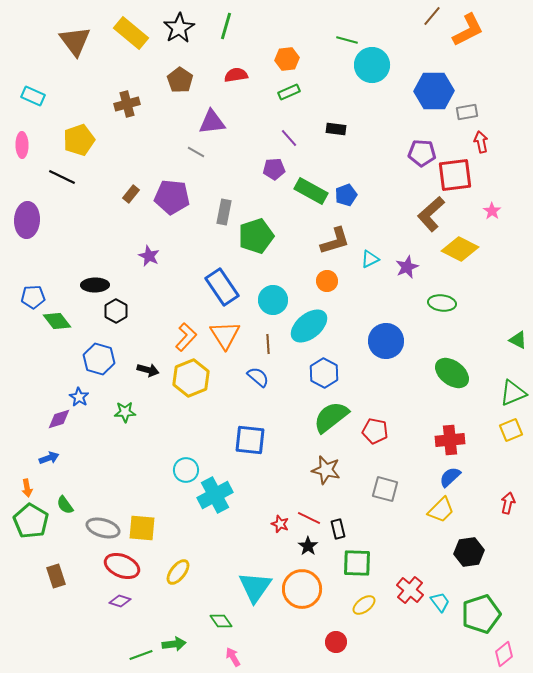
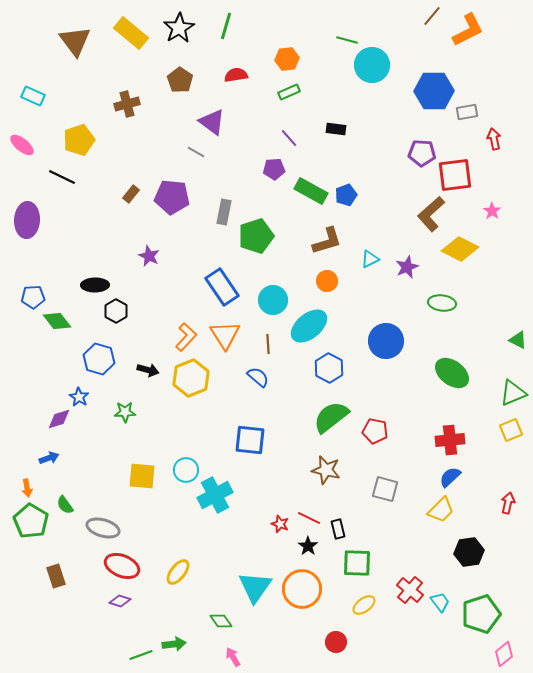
purple triangle at (212, 122): rotated 44 degrees clockwise
red arrow at (481, 142): moved 13 px right, 3 px up
pink ellipse at (22, 145): rotated 50 degrees counterclockwise
brown L-shape at (335, 241): moved 8 px left
blue hexagon at (324, 373): moved 5 px right, 5 px up
yellow square at (142, 528): moved 52 px up
